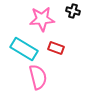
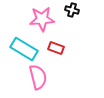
black cross: moved 1 px left, 1 px up
